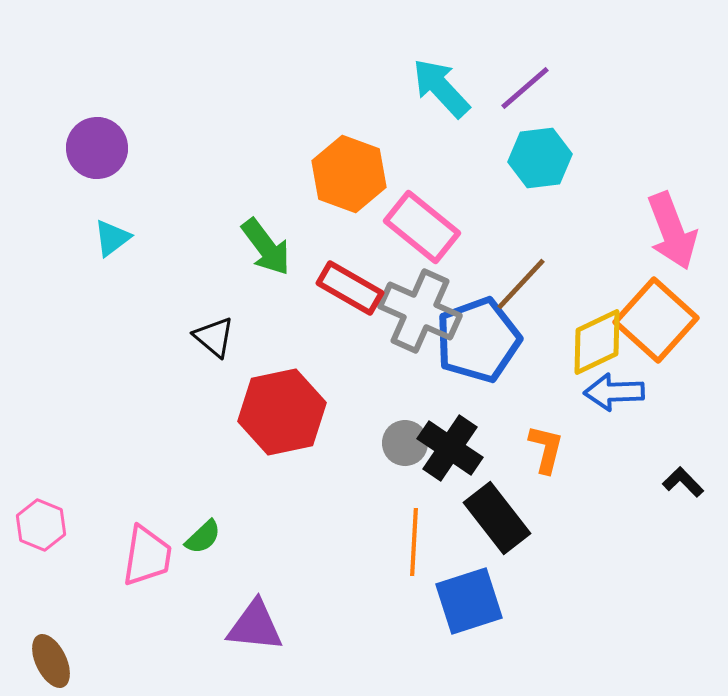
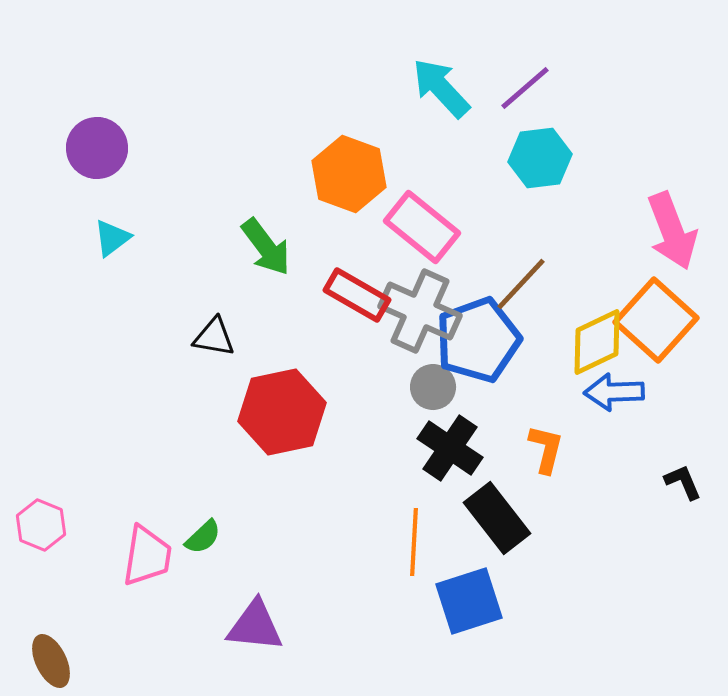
red rectangle: moved 7 px right, 7 px down
black triangle: rotated 30 degrees counterclockwise
gray circle: moved 28 px right, 56 px up
black L-shape: rotated 21 degrees clockwise
